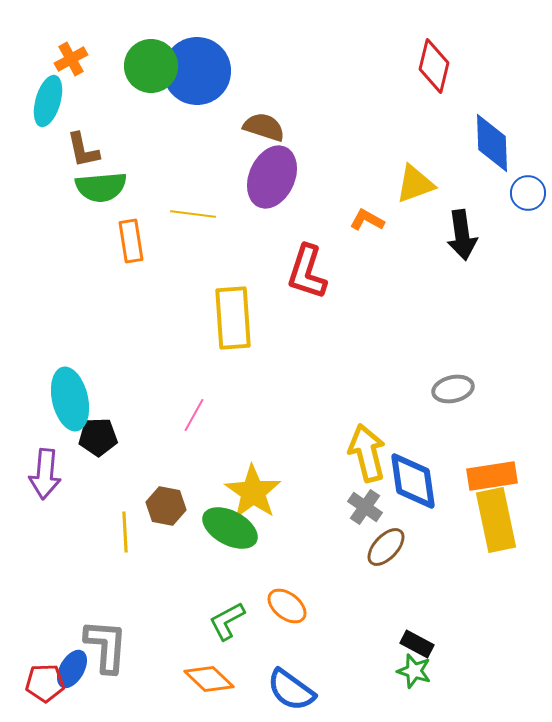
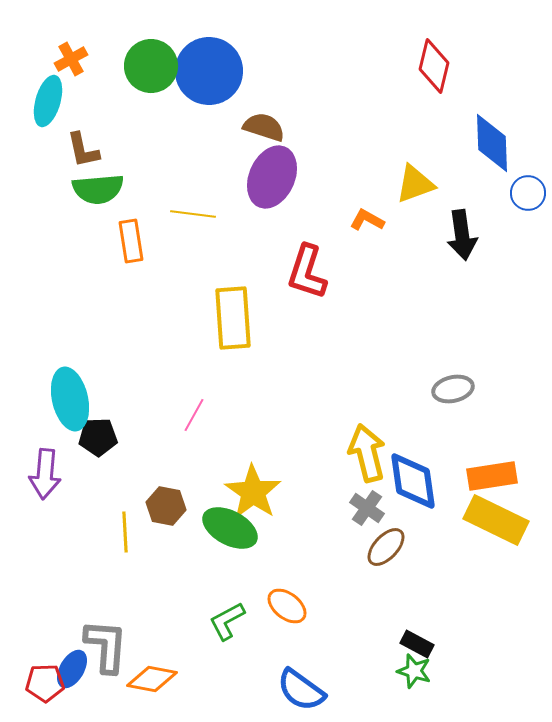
blue circle at (197, 71): moved 12 px right
green semicircle at (101, 187): moved 3 px left, 2 px down
gray cross at (365, 507): moved 2 px right, 1 px down
yellow rectangle at (496, 520): rotated 52 degrees counterclockwise
orange diamond at (209, 679): moved 57 px left; rotated 33 degrees counterclockwise
blue semicircle at (291, 690): moved 10 px right
